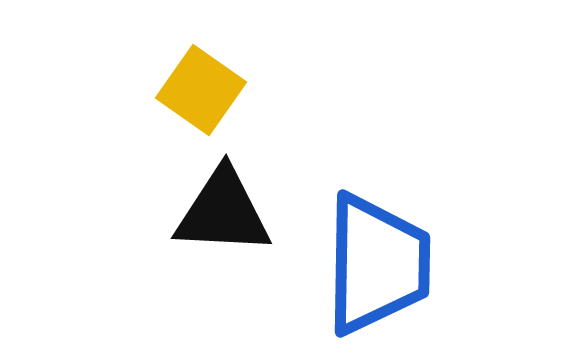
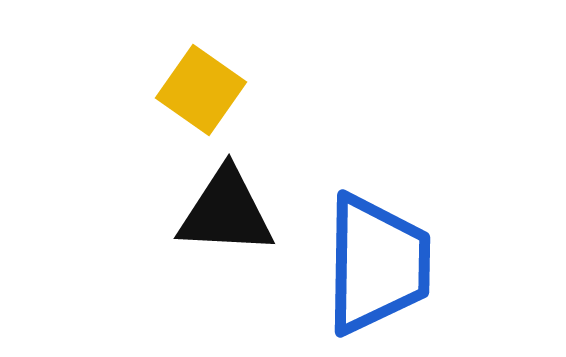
black triangle: moved 3 px right
